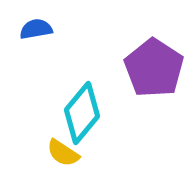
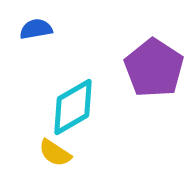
cyan diamond: moved 9 px left, 6 px up; rotated 20 degrees clockwise
yellow semicircle: moved 8 px left
